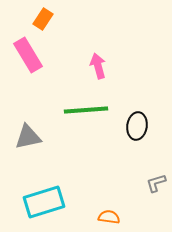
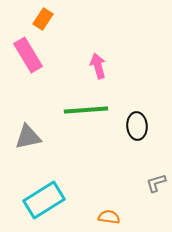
black ellipse: rotated 12 degrees counterclockwise
cyan rectangle: moved 2 px up; rotated 15 degrees counterclockwise
